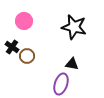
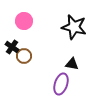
brown circle: moved 3 px left
